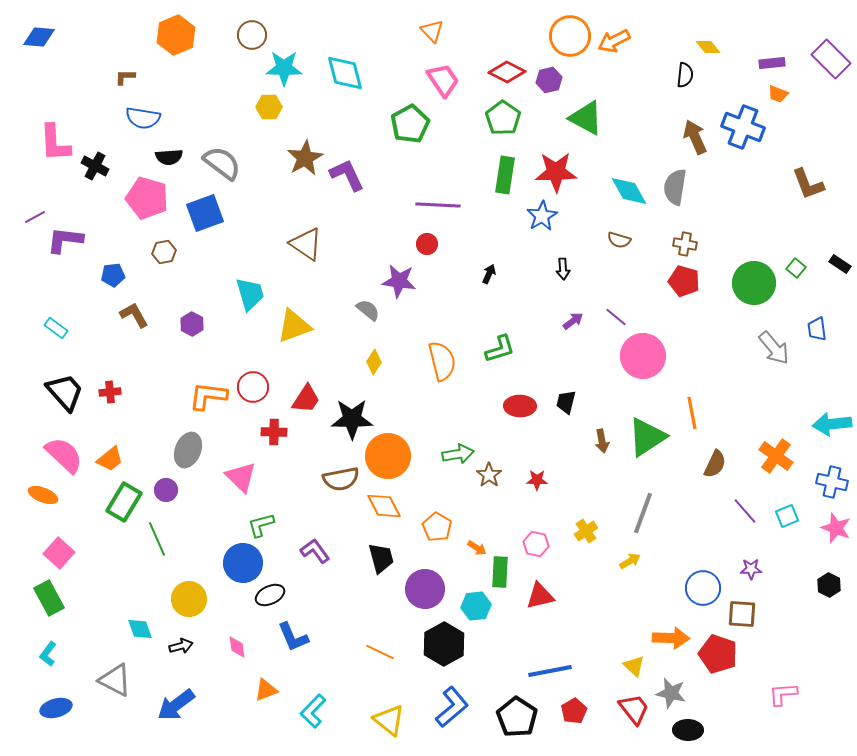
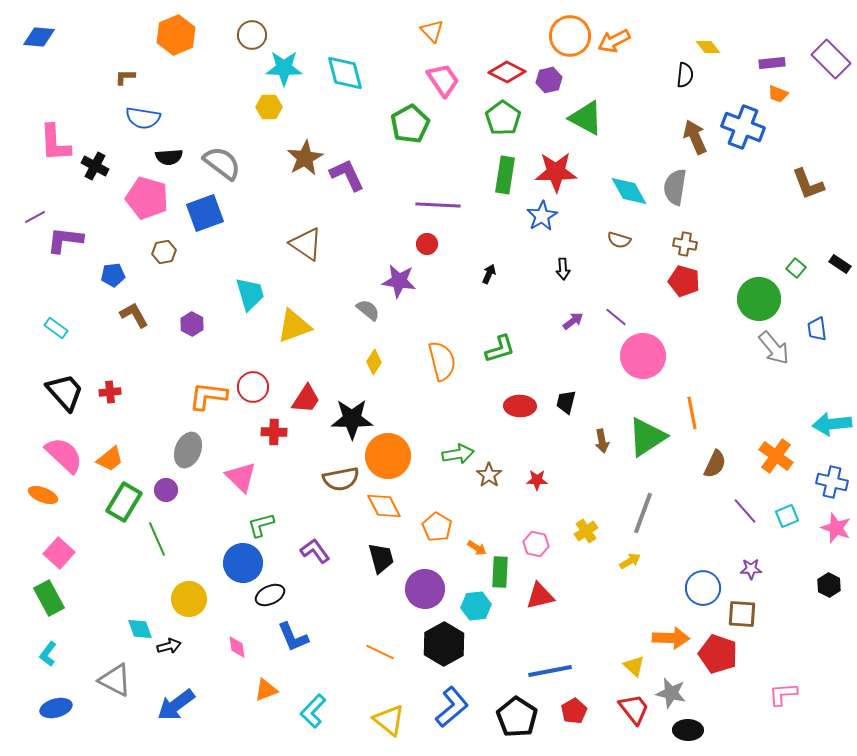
green circle at (754, 283): moved 5 px right, 16 px down
black arrow at (181, 646): moved 12 px left
